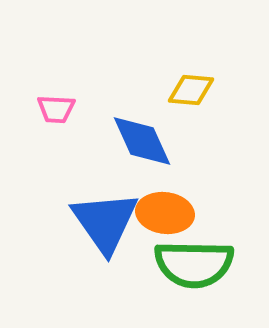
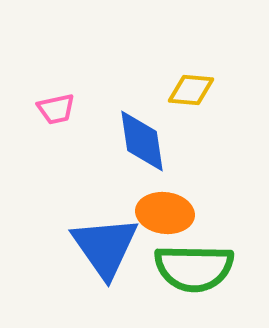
pink trapezoid: rotated 15 degrees counterclockwise
blue diamond: rotated 16 degrees clockwise
blue triangle: moved 25 px down
green semicircle: moved 4 px down
